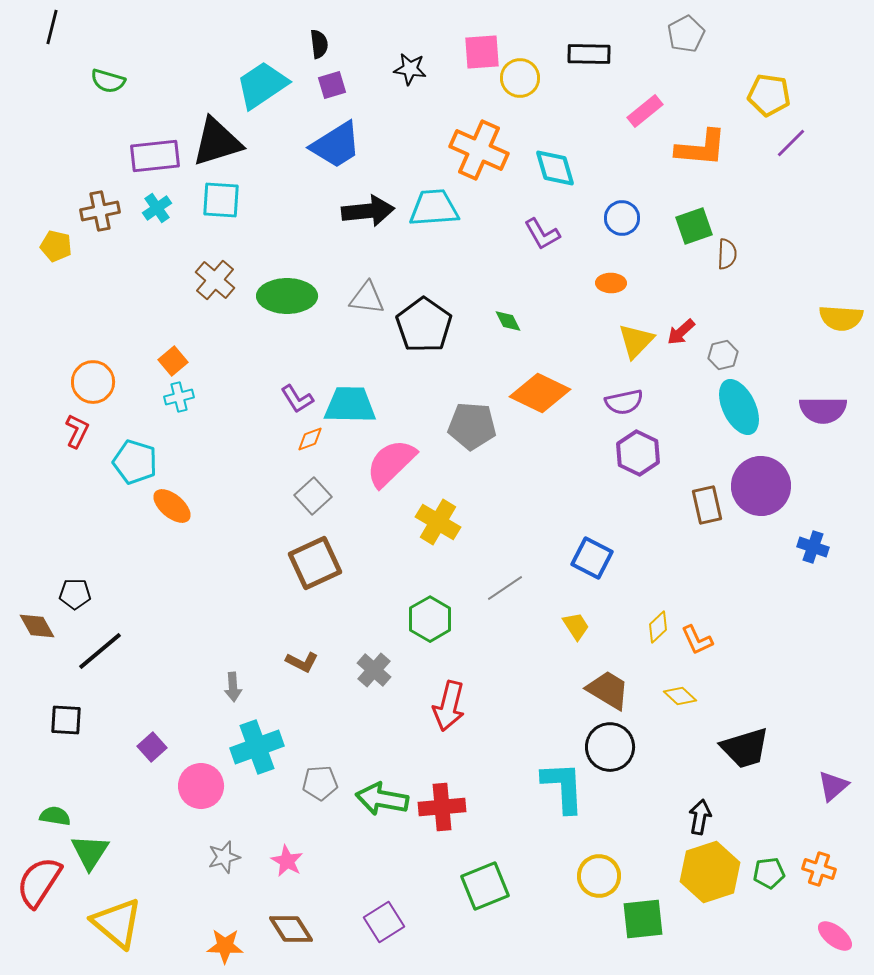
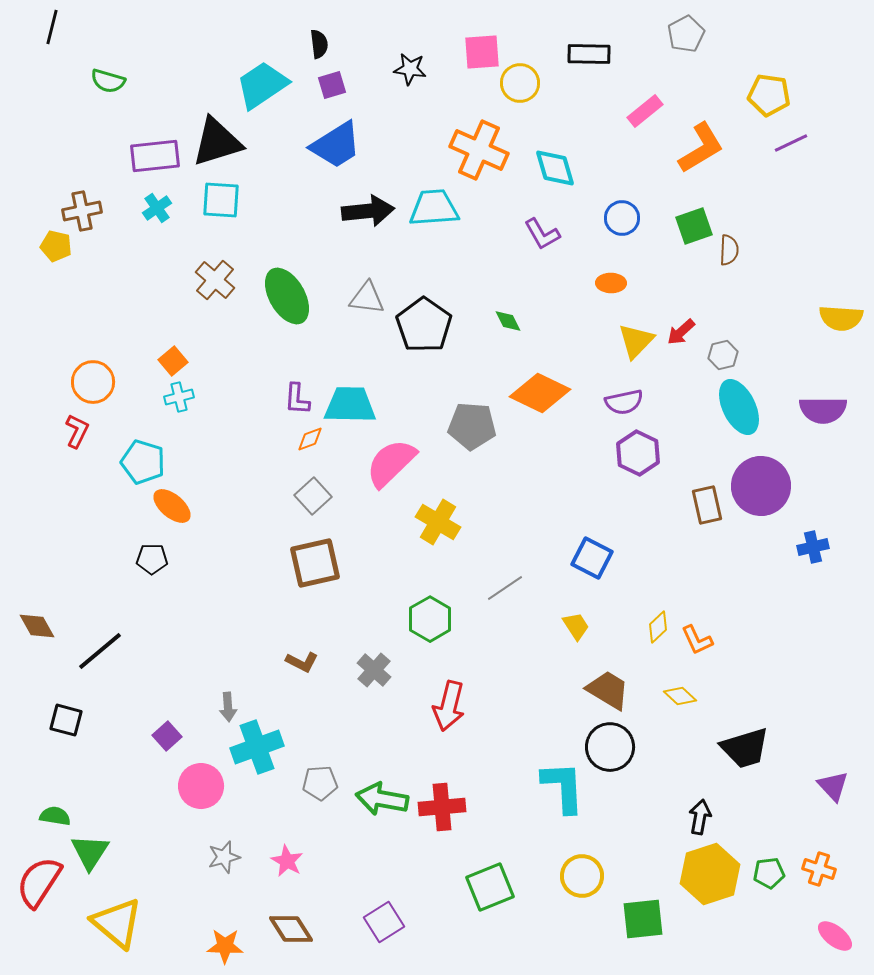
yellow circle at (520, 78): moved 5 px down
purple line at (791, 143): rotated 20 degrees clockwise
orange L-shape at (701, 148): rotated 36 degrees counterclockwise
brown cross at (100, 211): moved 18 px left
brown semicircle at (727, 254): moved 2 px right, 4 px up
green ellipse at (287, 296): rotated 60 degrees clockwise
purple L-shape at (297, 399): rotated 36 degrees clockwise
cyan pentagon at (135, 462): moved 8 px right
blue cross at (813, 547): rotated 32 degrees counterclockwise
brown square at (315, 563): rotated 12 degrees clockwise
black pentagon at (75, 594): moved 77 px right, 35 px up
gray arrow at (233, 687): moved 5 px left, 20 px down
black square at (66, 720): rotated 12 degrees clockwise
purple square at (152, 747): moved 15 px right, 11 px up
purple triangle at (833, 786): rotated 32 degrees counterclockwise
yellow hexagon at (710, 872): moved 2 px down
yellow circle at (599, 876): moved 17 px left
green square at (485, 886): moved 5 px right, 1 px down
